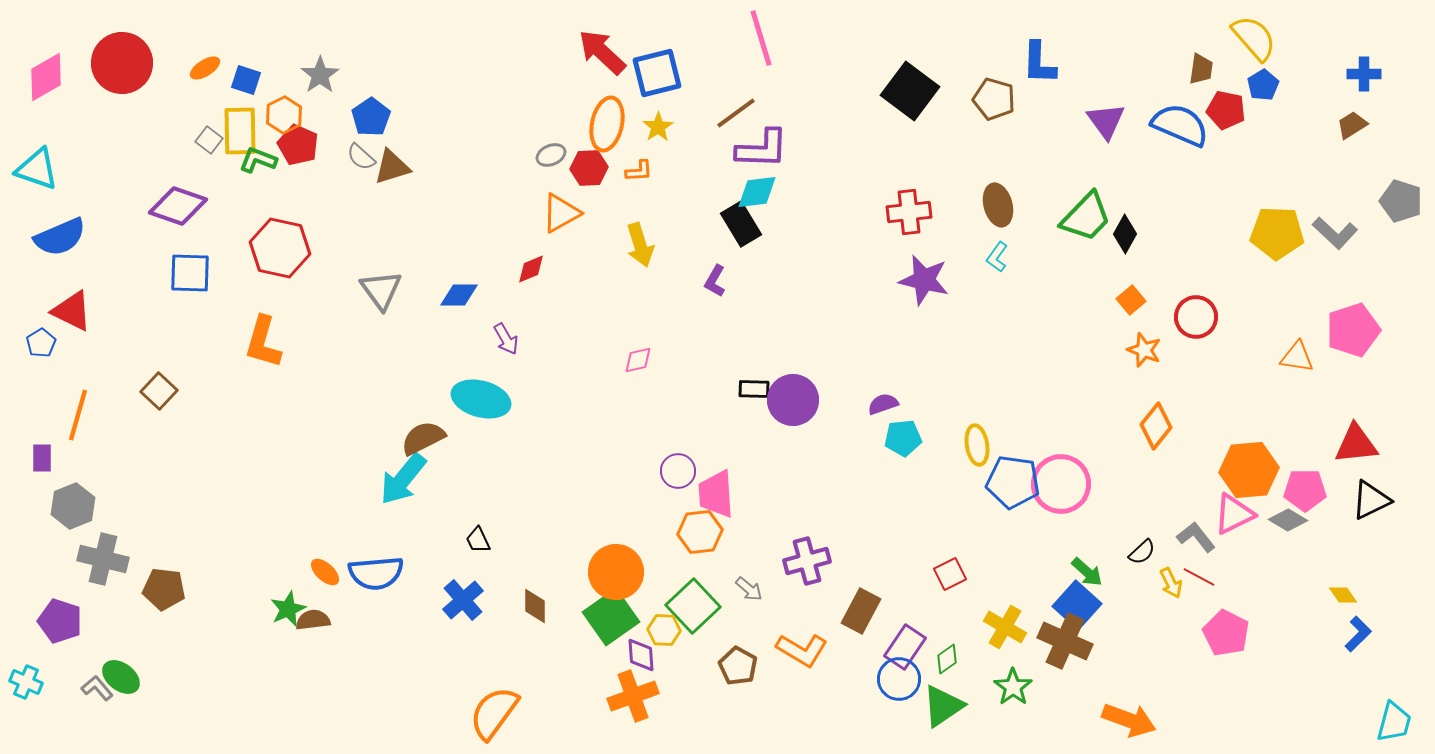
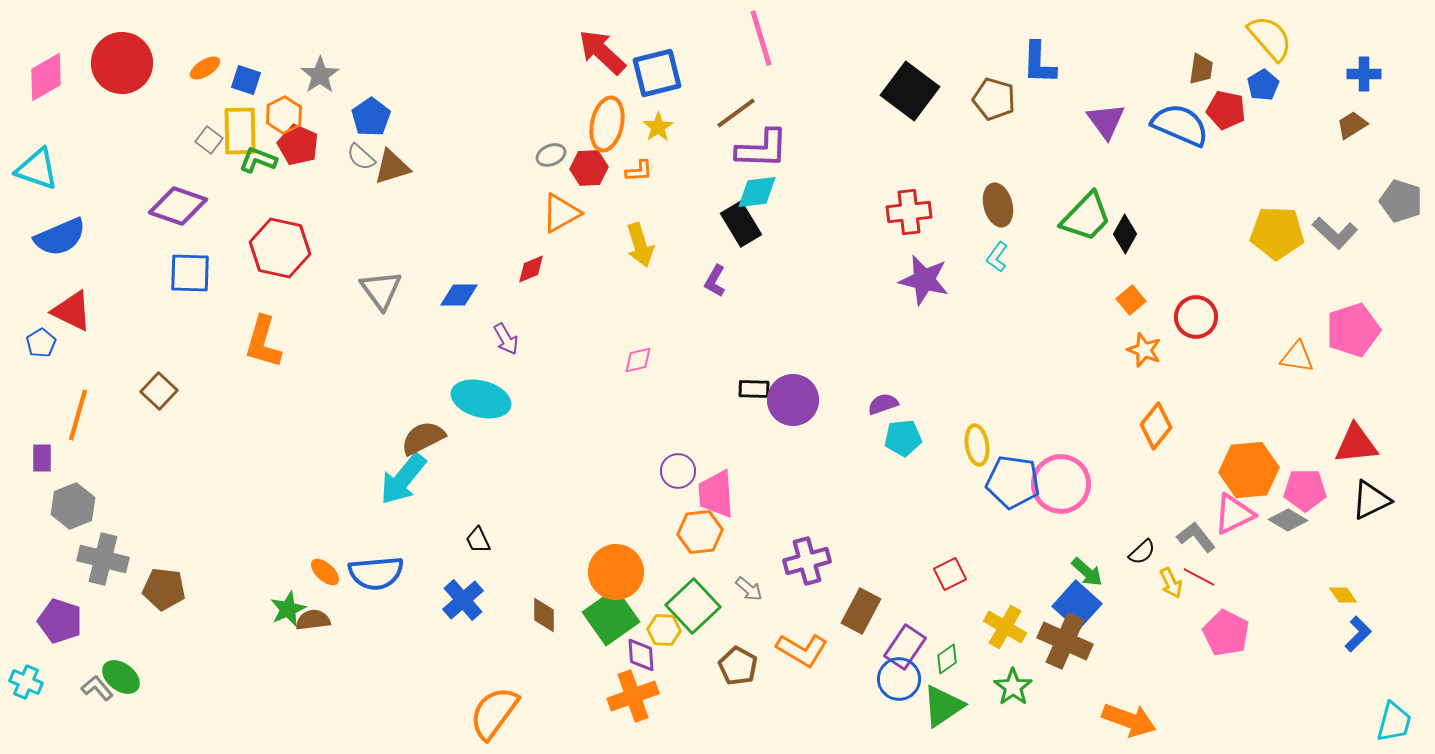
yellow semicircle at (1254, 38): moved 16 px right
brown diamond at (535, 606): moved 9 px right, 9 px down
